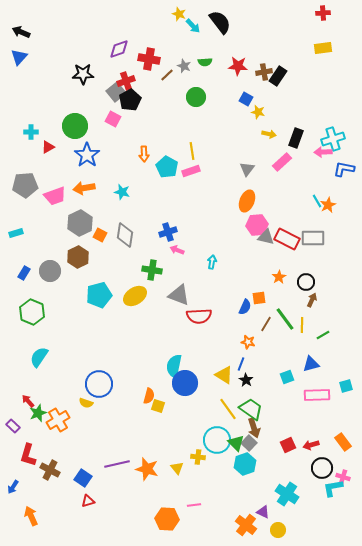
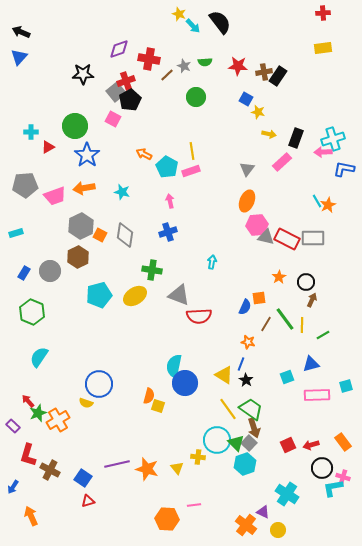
orange arrow at (144, 154): rotated 119 degrees clockwise
gray hexagon at (80, 223): moved 1 px right, 3 px down
pink arrow at (177, 250): moved 7 px left, 49 px up; rotated 56 degrees clockwise
